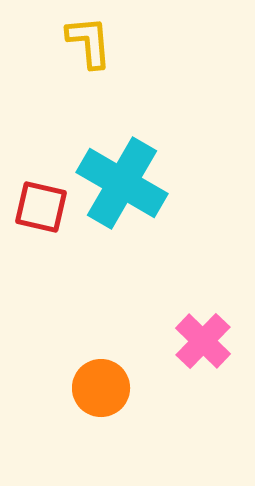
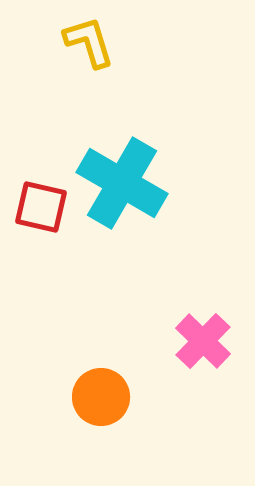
yellow L-shape: rotated 12 degrees counterclockwise
orange circle: moved 9 px down
